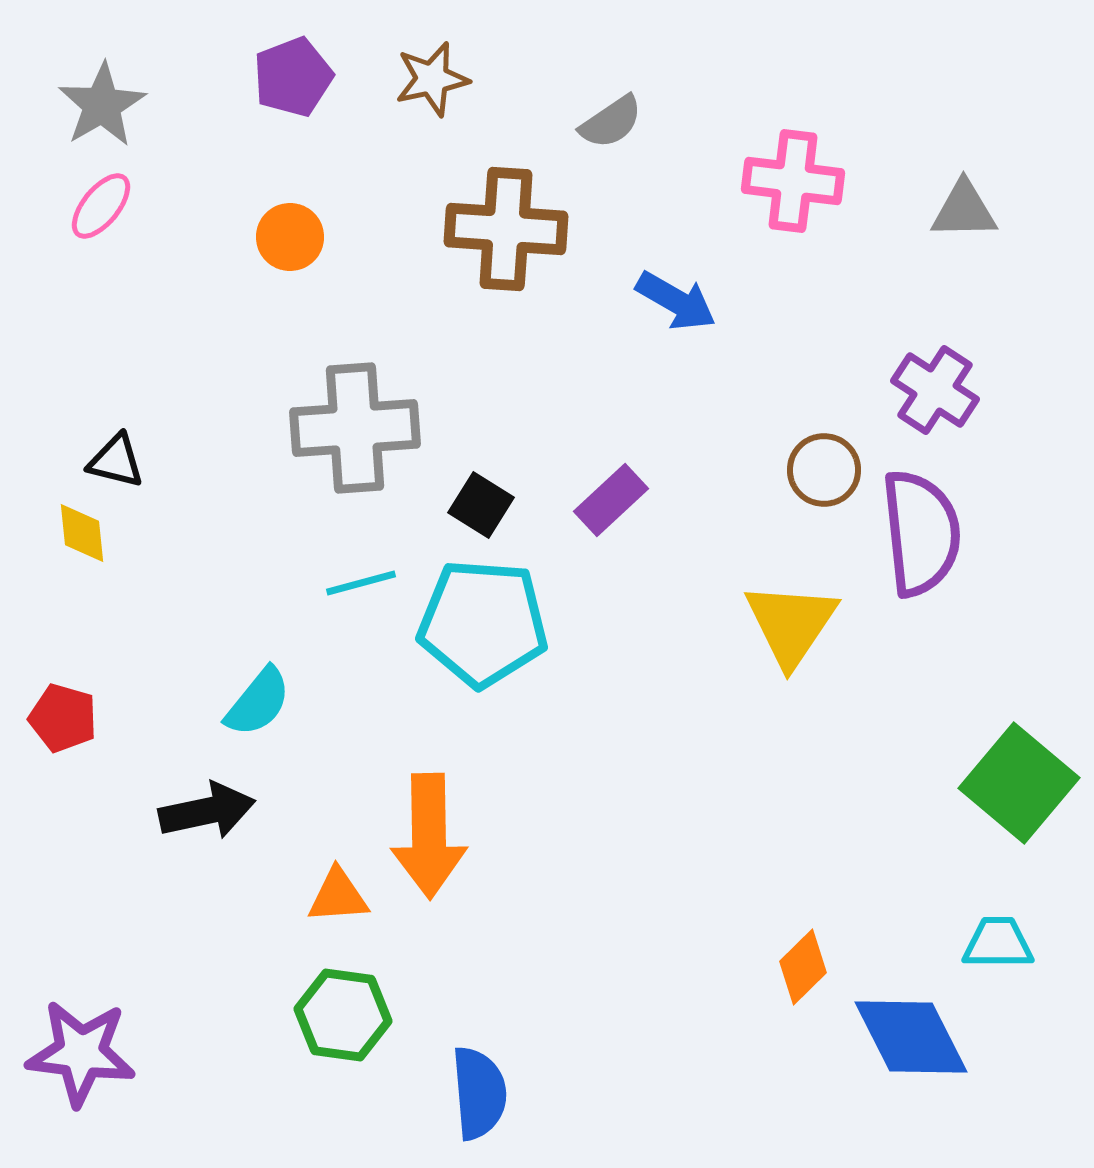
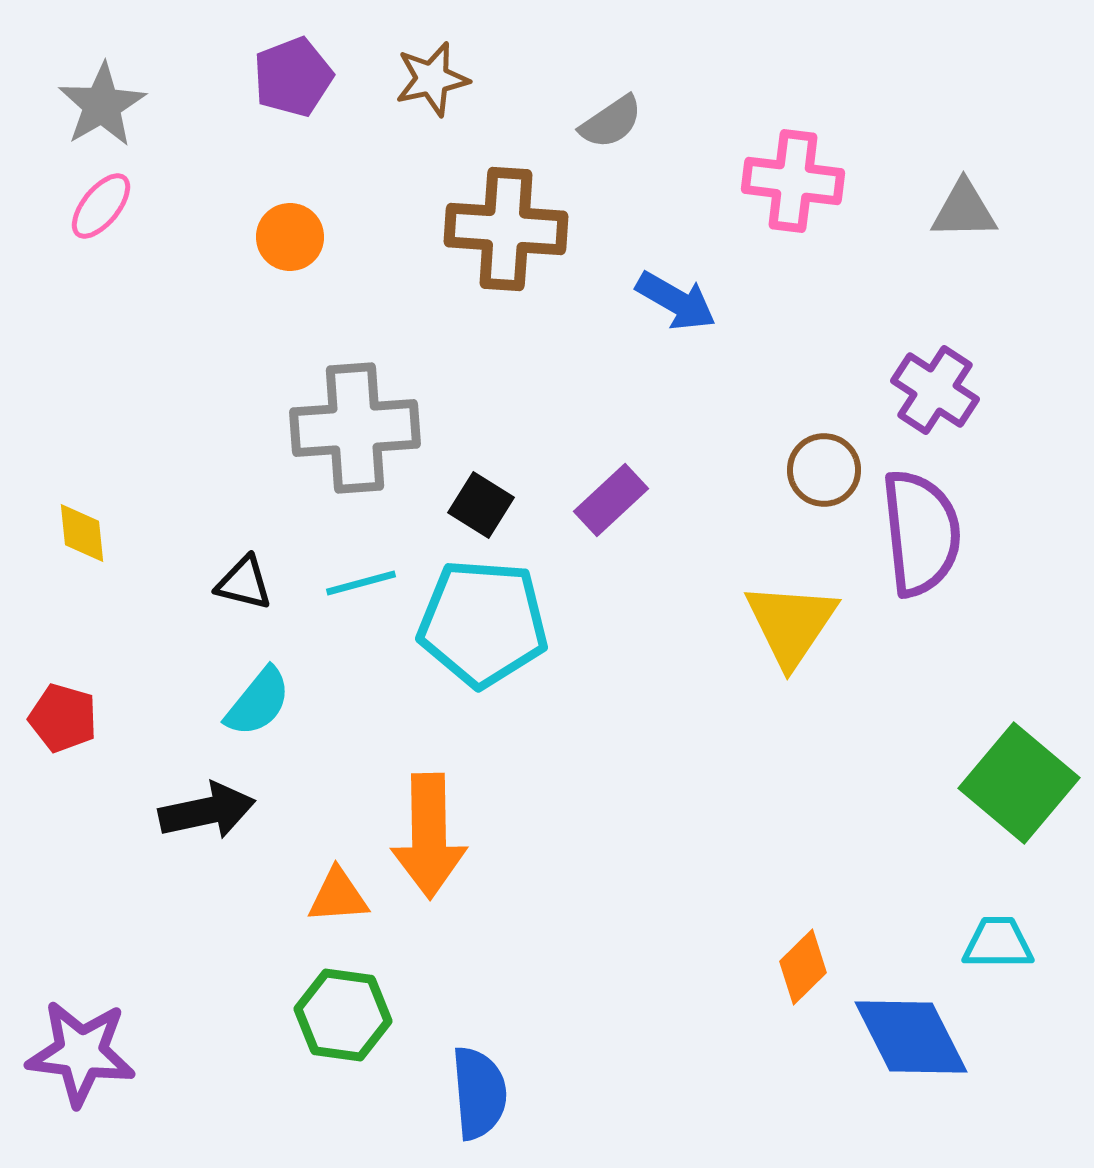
black triangle: moved 128 px right, 122 px down
